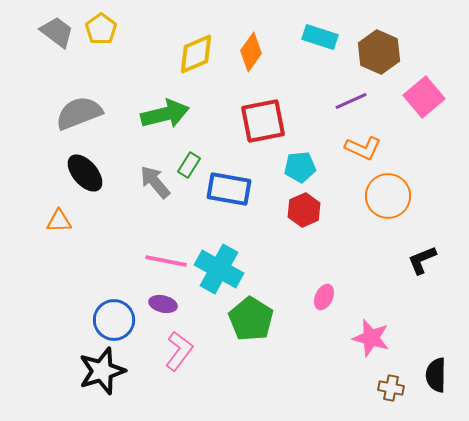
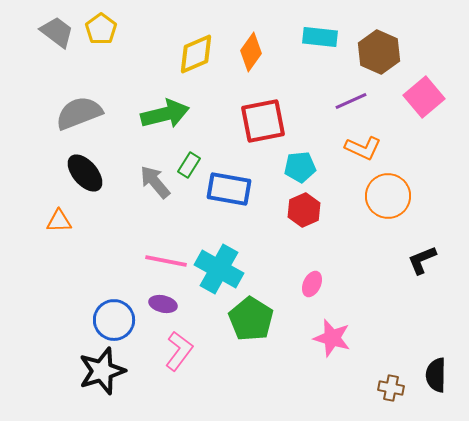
cyan rectangle: rotated 12 degrees counterclockwise
pink ellipse: moved 12 px left, 13 px up
pink star: moved 39 px left
